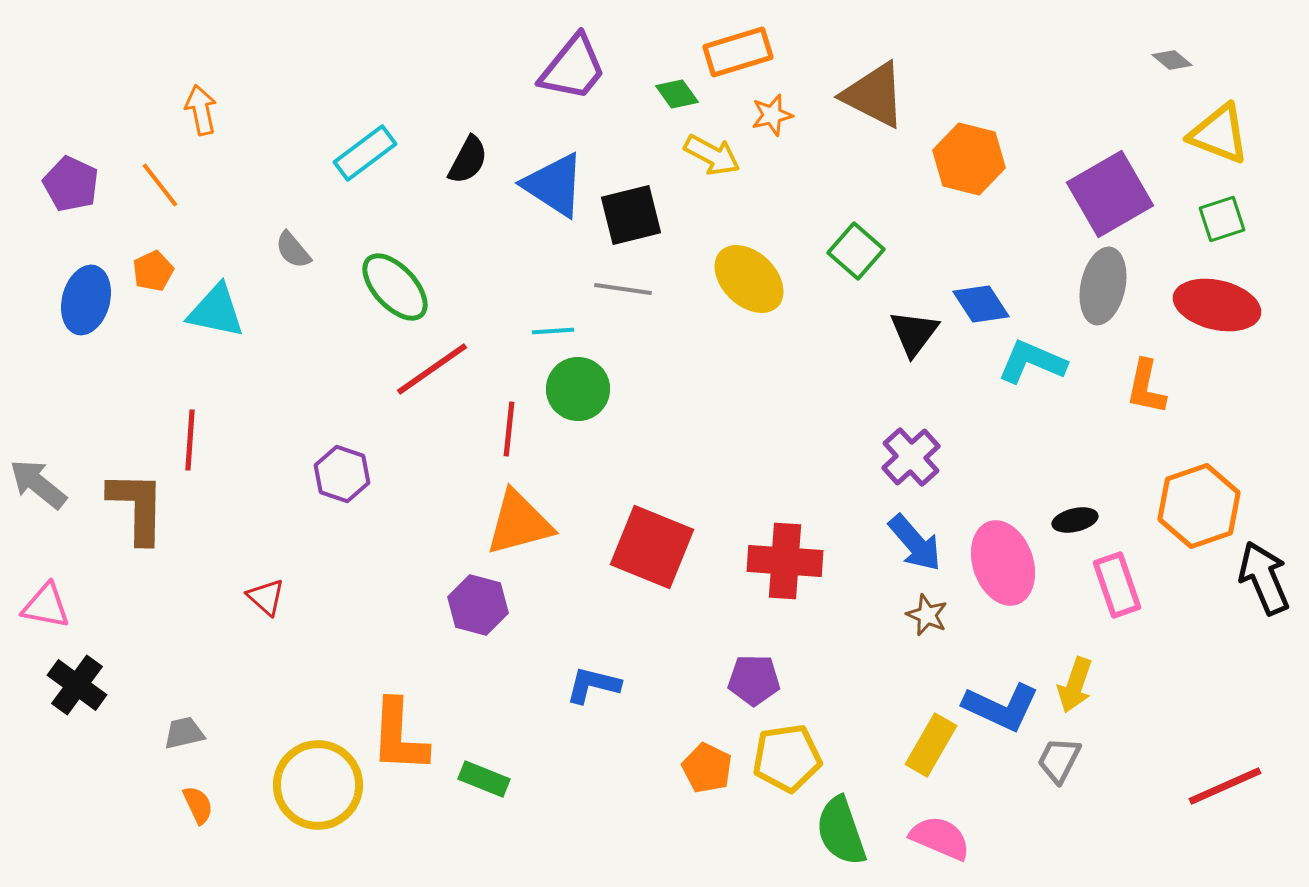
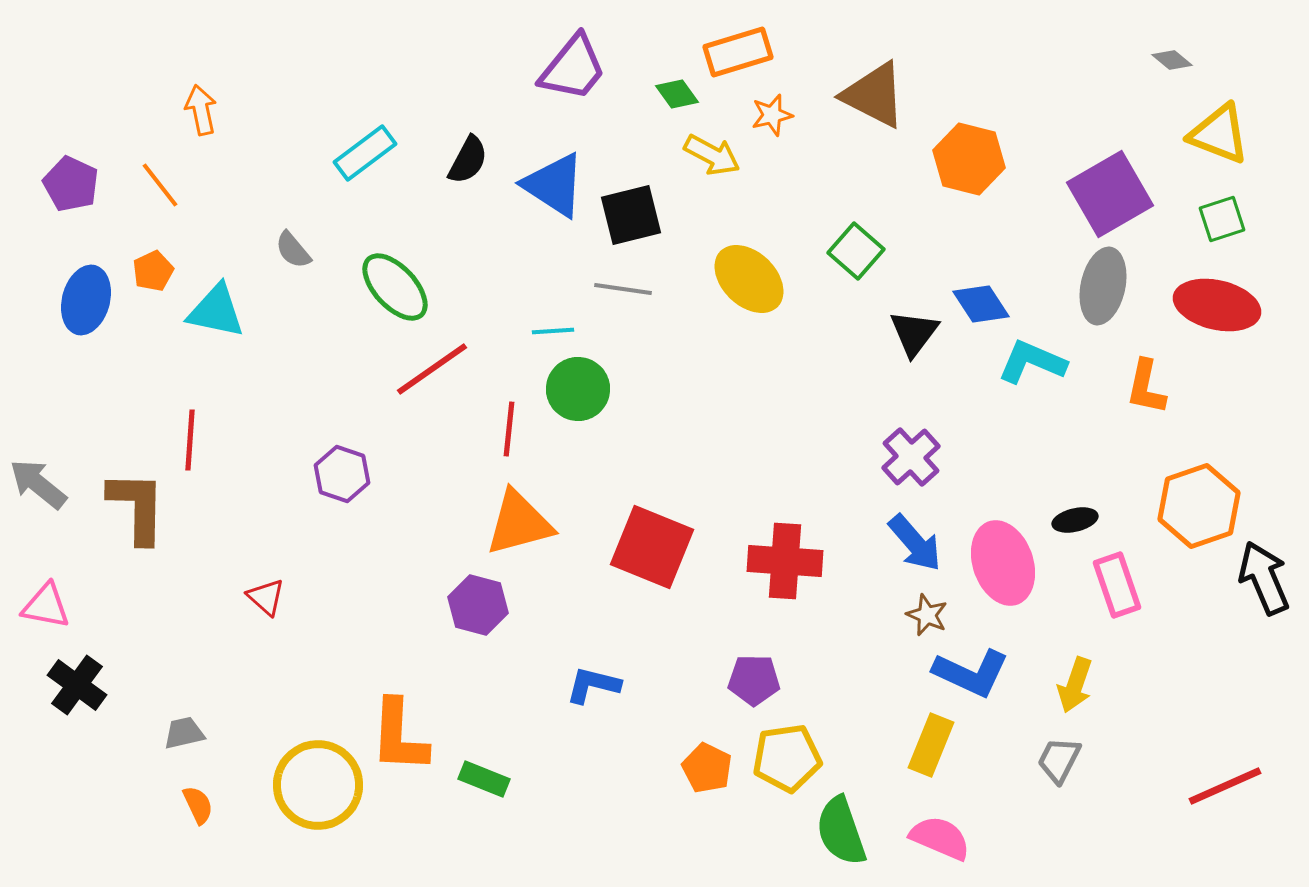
blue L-shape at (1001, 707): moved 30 px left, 34 px up
yellow rectangle at (931, 745): rotated 8 degrees counterclockwise
